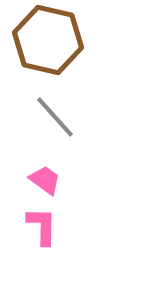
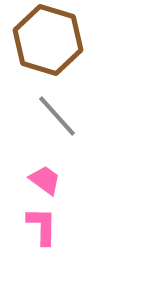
brown hexagon: rotated 4 degrees clockwise
gray line: moved 2 px right, 1 px up
